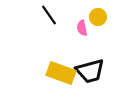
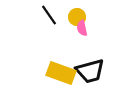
yellow circle: moved 21 px left
